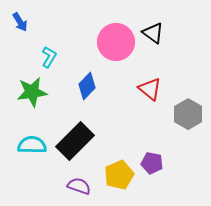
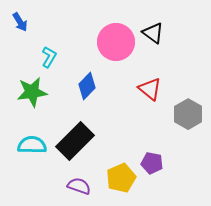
yellow pentagon: moved 2 px right, 3 px down
